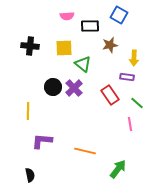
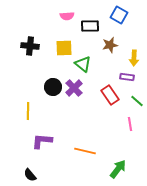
green line: moved 2 px up
black semicircle: rotated 152 degrees clockwise
